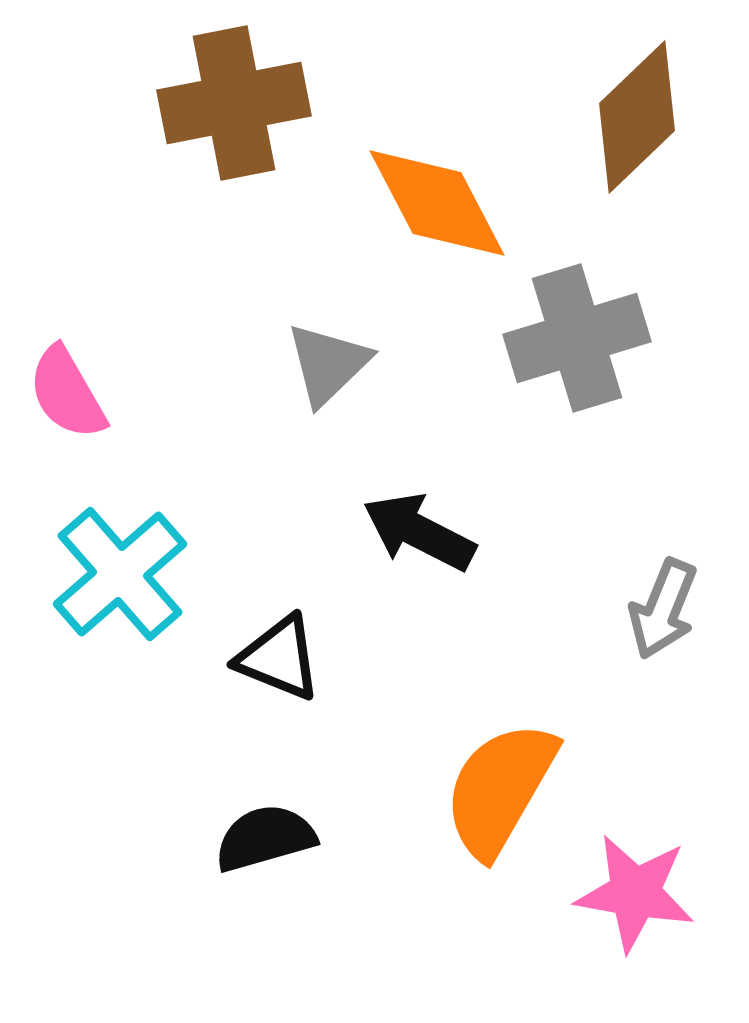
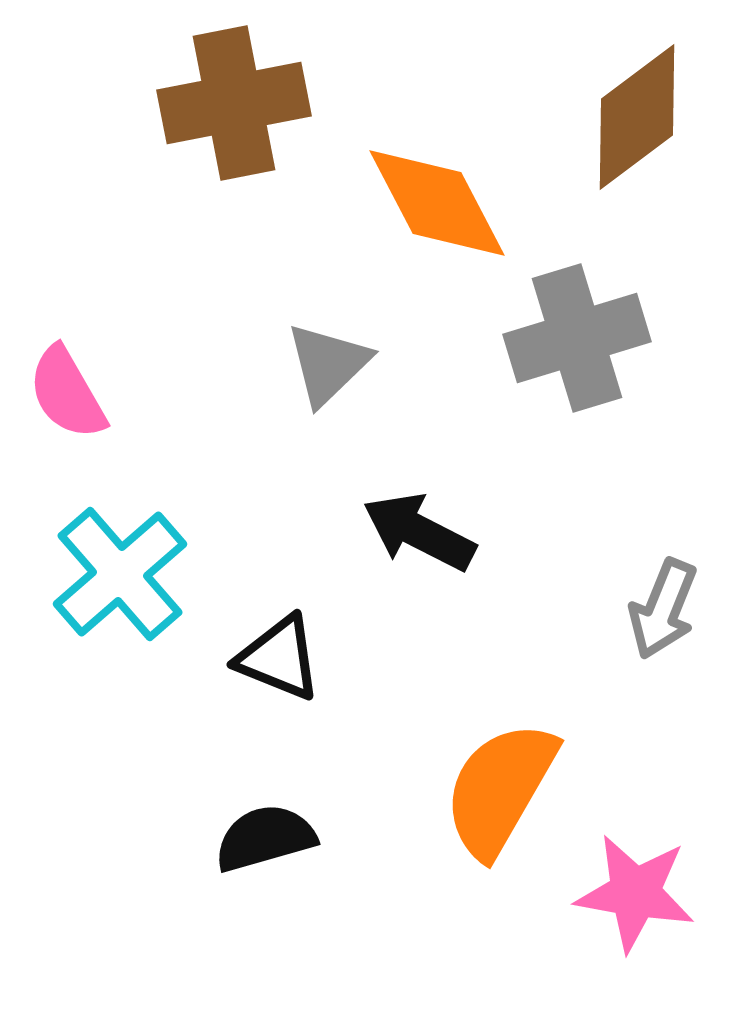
brown diamond: rotated 7 degrees clockwise
